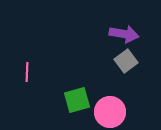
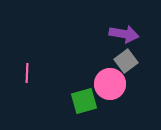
pink line: moved 1 px down
green square: moved 7 px right, 1 px down
pink circle: moved 28 px up
